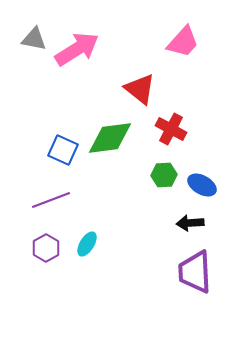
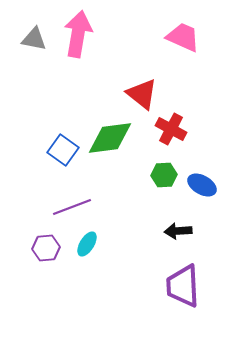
pink trapezoid: moved 5 px up; rotated 108 degrees counterclockwise
pink arrow: moved 1 px right, 15 px up; rotated 48 degrees counterclockwise
red triangle: moved 2 px right, 5 px down
blue square: rotated 12 degrees clockwise
purple line: moved 21 px right, 7 px down
black arrow: moved 12 px left, 8 px down
purple hexagon: rotated 24 degrees clockwise
purple trapezoid: moved 12 px left, 14 px down
